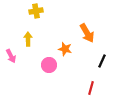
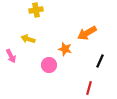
yellow cross: moved 1 px up
orange arrow: rotated 90 degrees clockwise
yellow arrow: rotated 72 degrees counterclockwise
black line: moved 2 px left
red line: moved 2 px left
